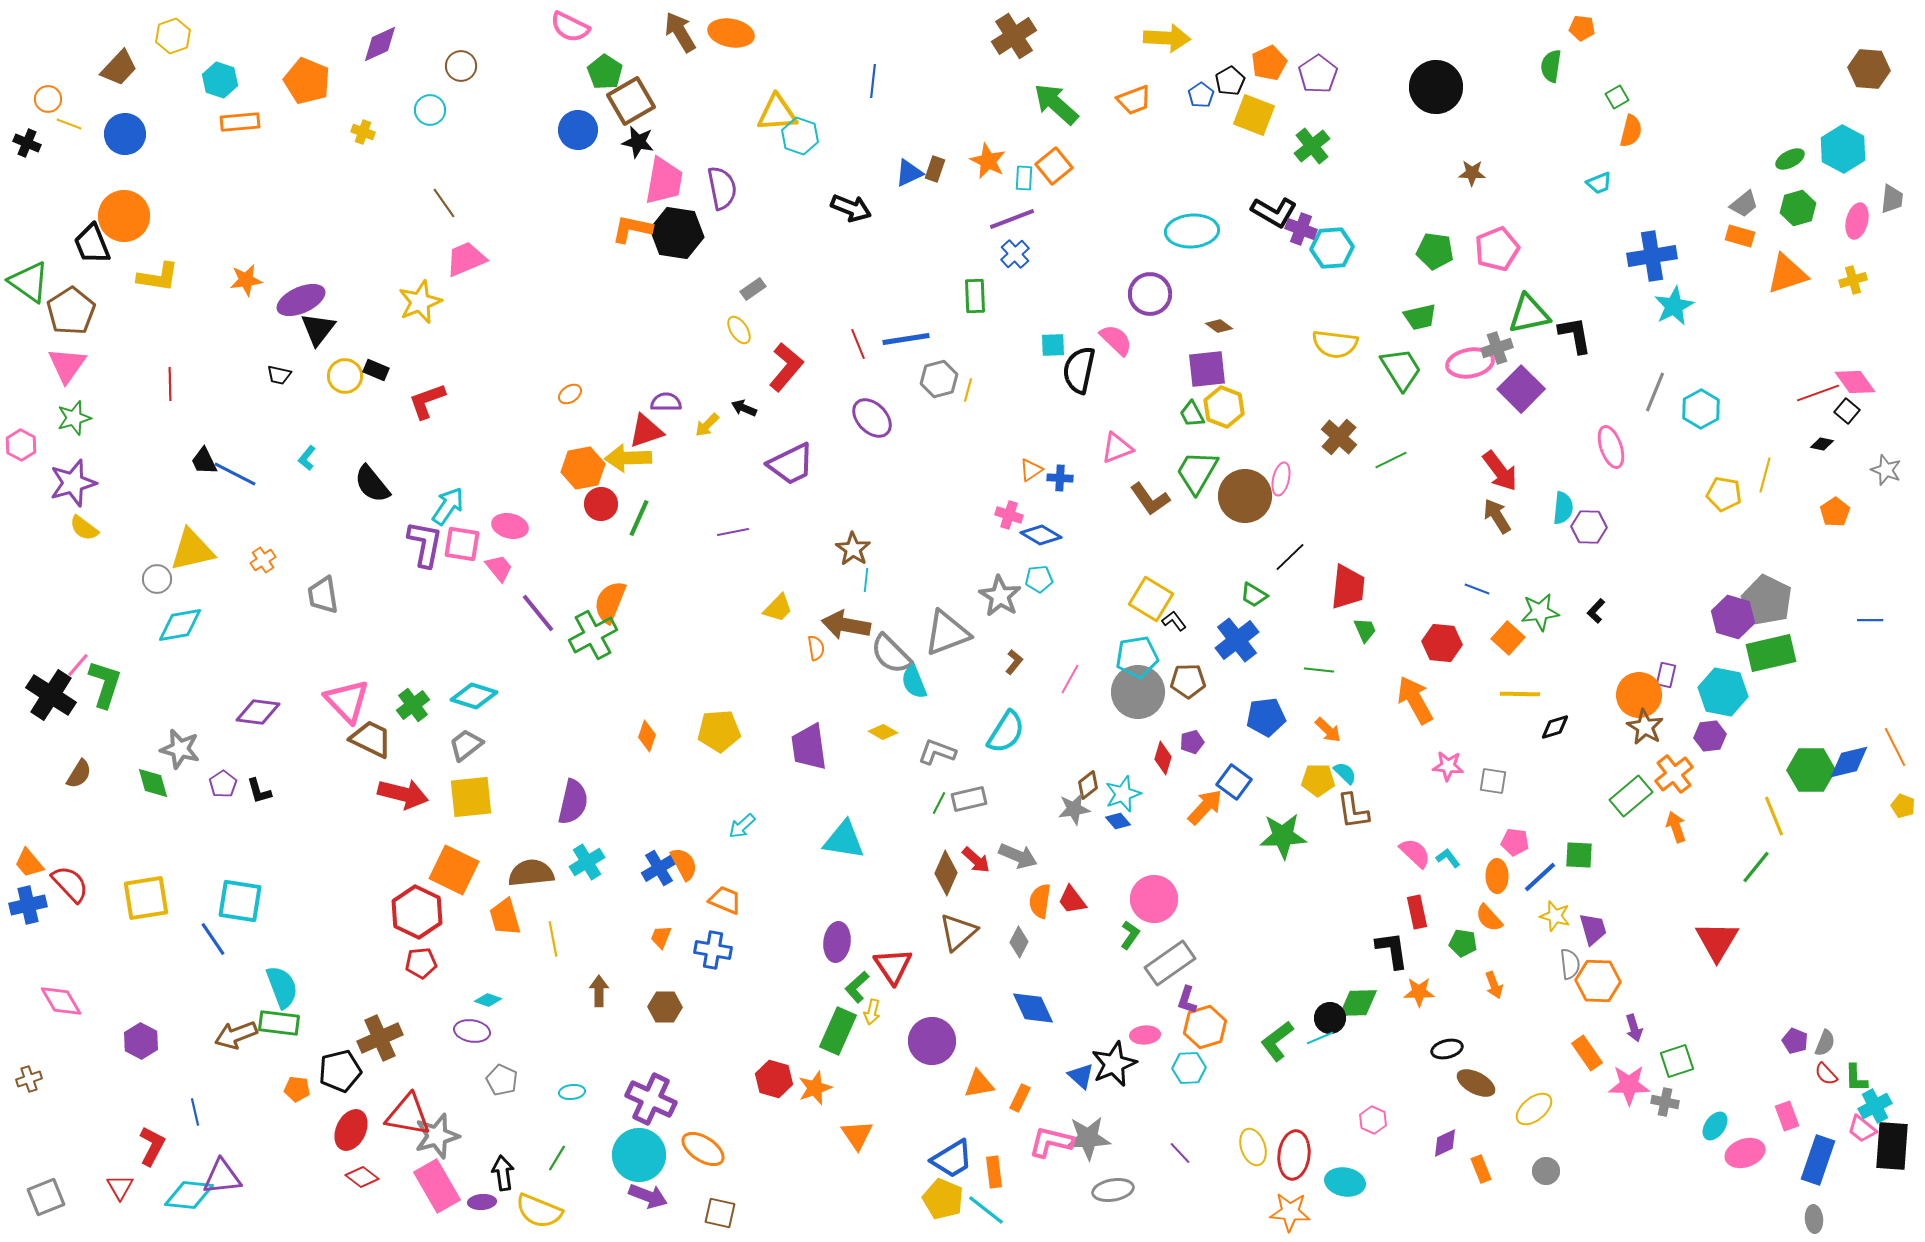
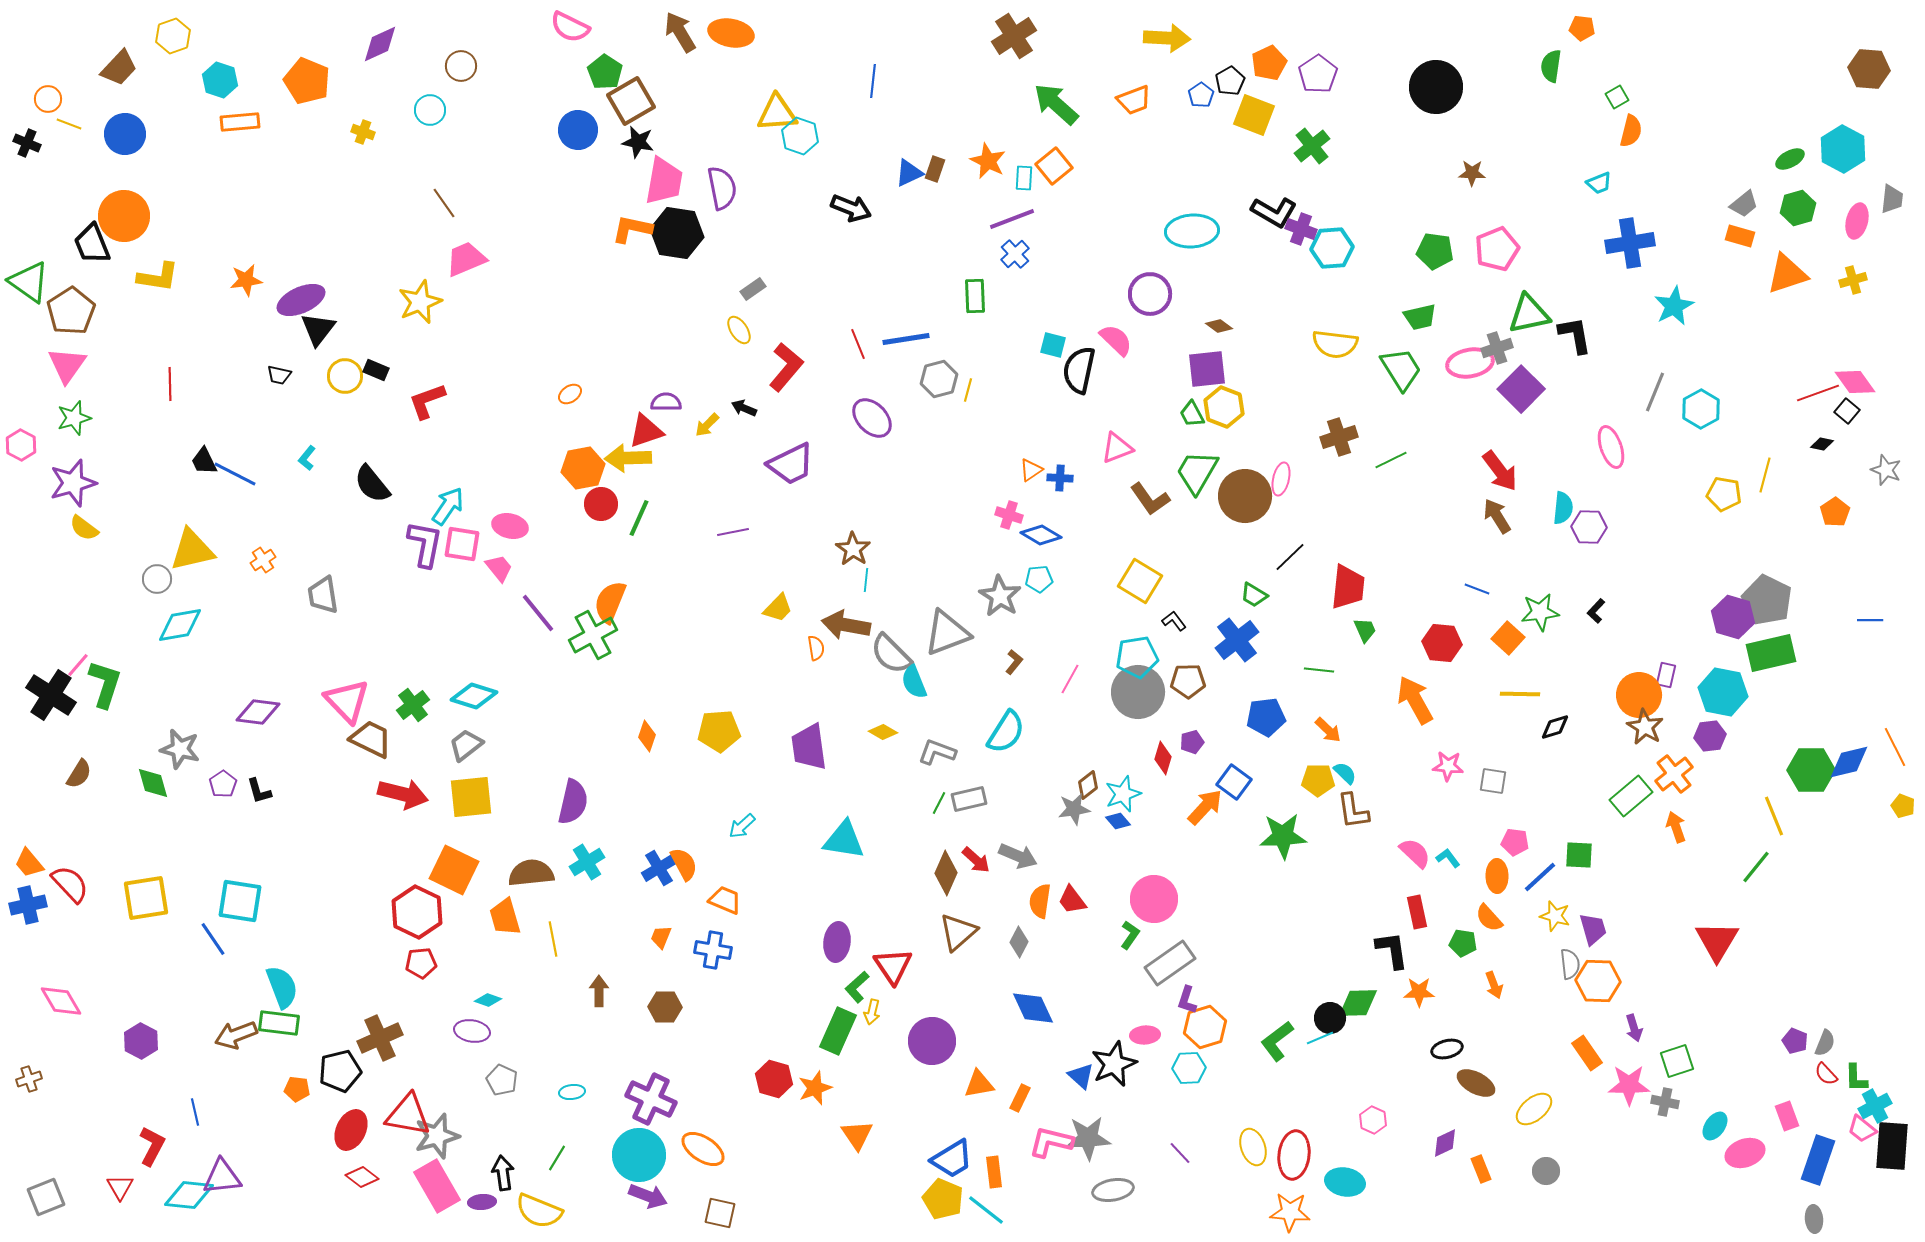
blue cross at (1652, 256): moved 22 px left, 13 px up
cyan square at (1053, 345): rotated 16 degrees clockwise
brown cross at (1339, 437): rotated 30 degrees clockwise
yellow square at (1151, 599): moved 11 px left, 18 px up
